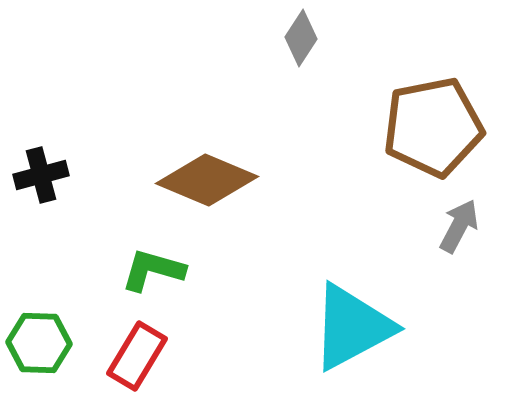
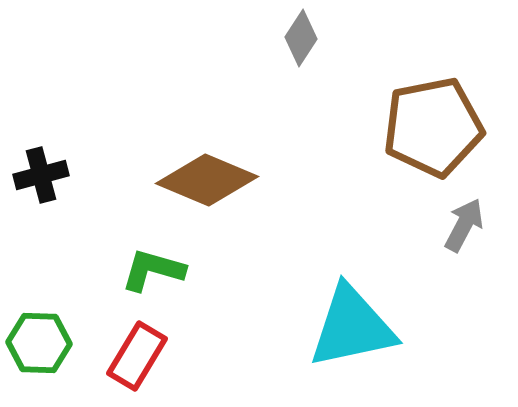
gray arrow: moved 5 px right, 1 px up
cyan triangle: rotated 16 degrees clockwise
